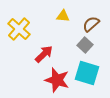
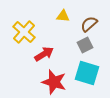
brown semicircle: moved 2 px left
yellow cross: moved 5 px right, 3 px down
gray square: rotated 21 degrees clockwise
red arrow: rotated 12 degrees clockwise
red star: moved 3 px left, 2 px down
